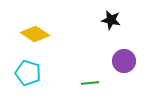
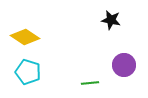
yellow diamond: moved 10 px left, 3 px down
purple circle: moved 4 px down
cyan pentagon: moved 1 px up
